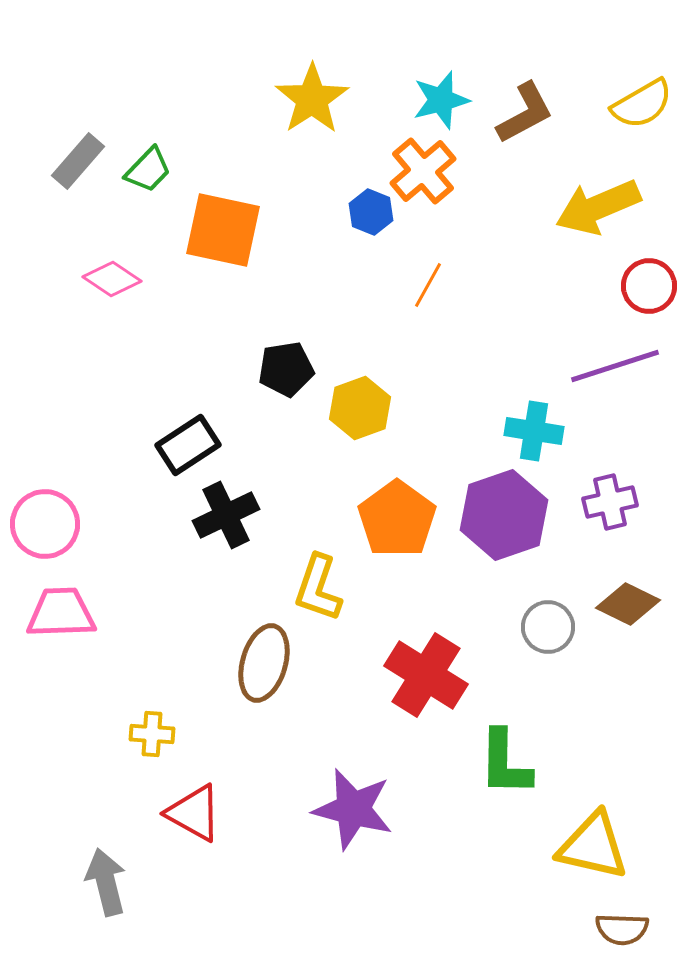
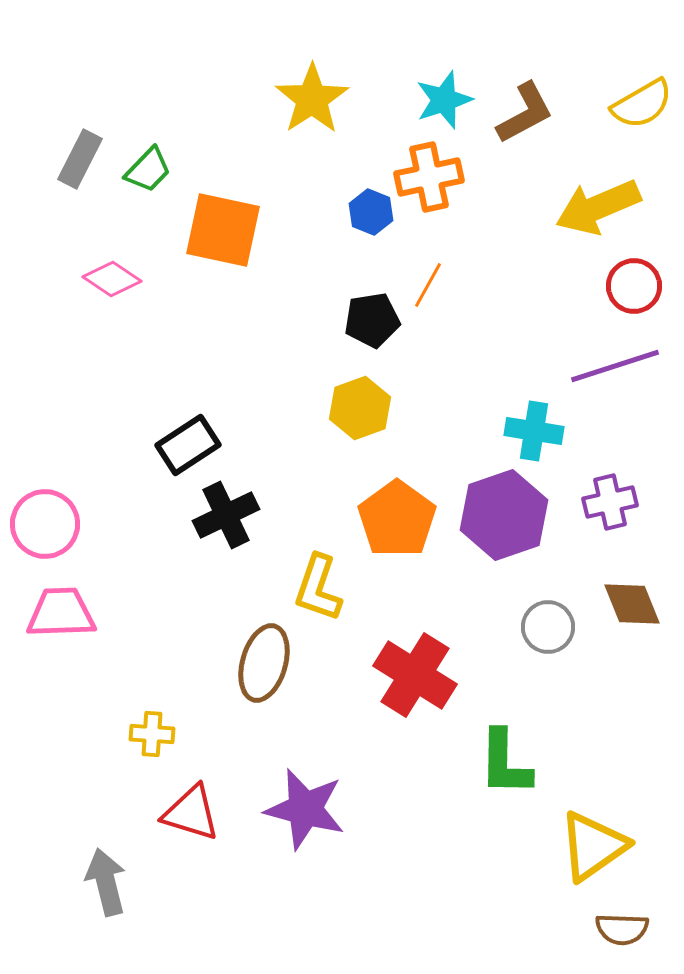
cyan star: moved 3 px right; rotated 4 degrees counterclockwise
gray rectangle: moved 2 px right, 2 px up; rotated 14 degrees counterclockwise
orange cross: moved 6 px right, 6 px down; rotated 28 degrees clockwise
red circle: moved 15 px left
black pentagon: moved 86 px right, 49 px up
brown diamond: moved 4 px right; rotated 42 degrees clockwise
red cross: moved 11 px left
purple star: moved 48 px left
red triangle: moved 3 px left; rotated 12 degrees counterclockwise
yellow triangle: rotated 48 degrees counterclockwise
